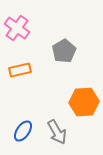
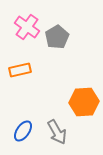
pink cross: moved 10 px right, 1 px up
gray pentagon: moved 7 px left, 14 px up
